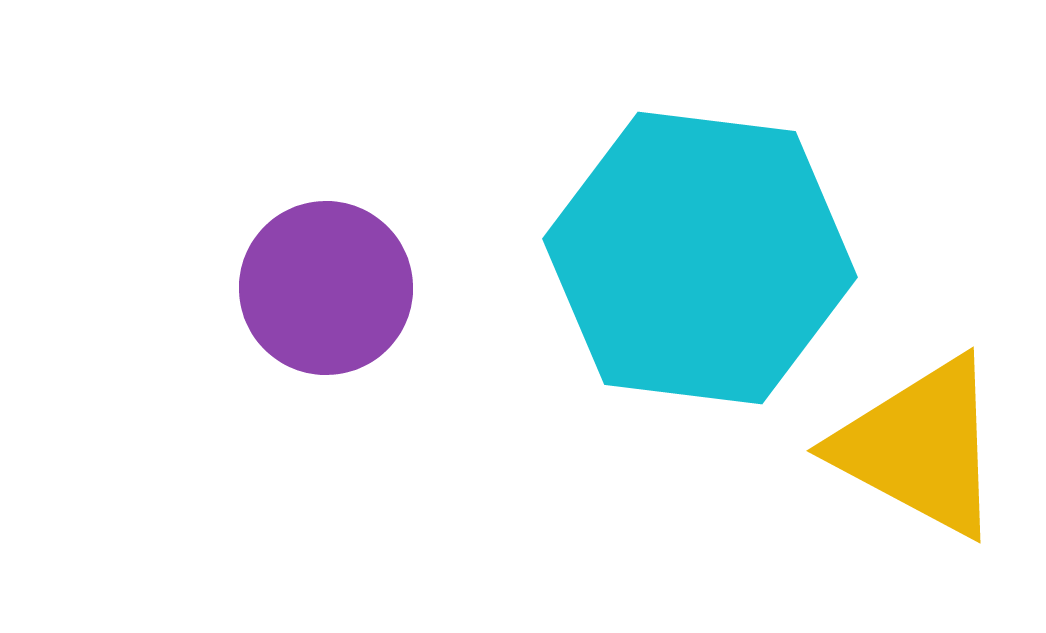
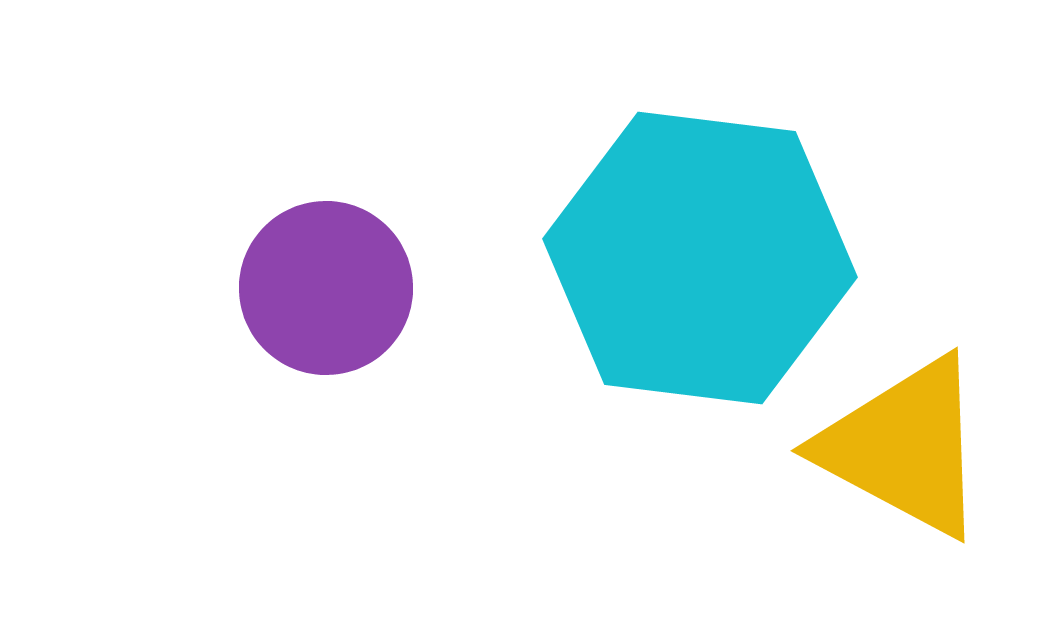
yellow triangle: moved 16 px left
